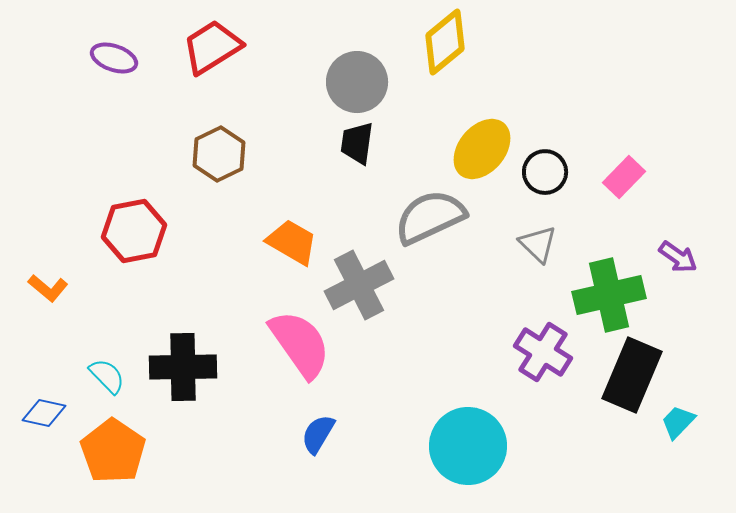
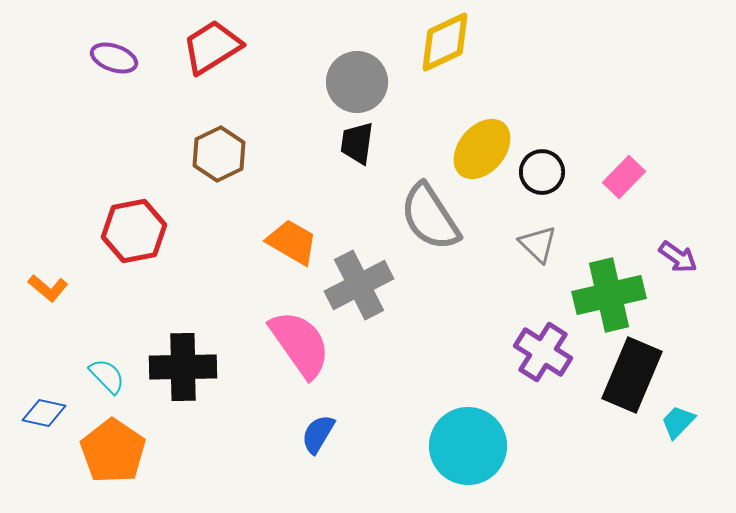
yellow diamond: rotated 14 degrees clockwise
black circle: moved 3 px left
gray semicircle: rotated 98 degrees counterclockwise
